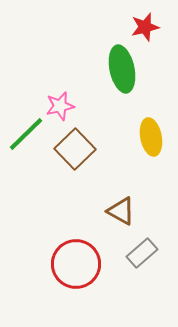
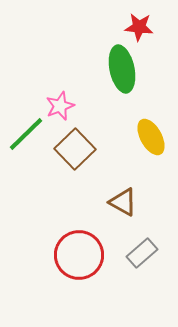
red star: moved 6 px left; rotated 20 degrees clockwise
pink star: rotated 8 degrees counterclockwise
yellow ellipse: rotated 18 degrees counterclockwise
brown triangle: moved 2 px right, 9 px up
red circle: moved 3 px right, 9 px up
